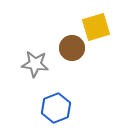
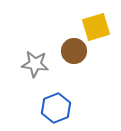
brown circle: moved 2 px right, 3 px down
